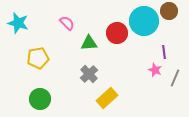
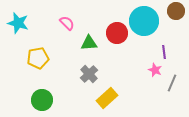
brown circle: moved 7 px right
gray line: moved 3 px left, 5 px down
green circle: moved 2 px right, 1 px down
